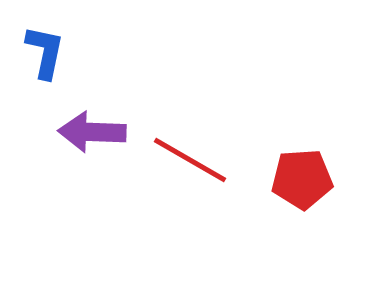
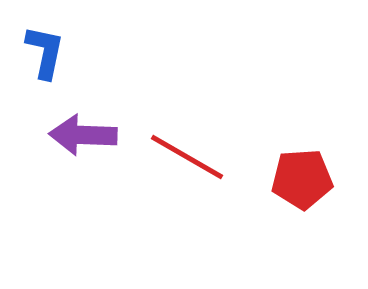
purple arrow: moved 9 px left, 3 px down
red line: moved 3 px left, 3 px up
